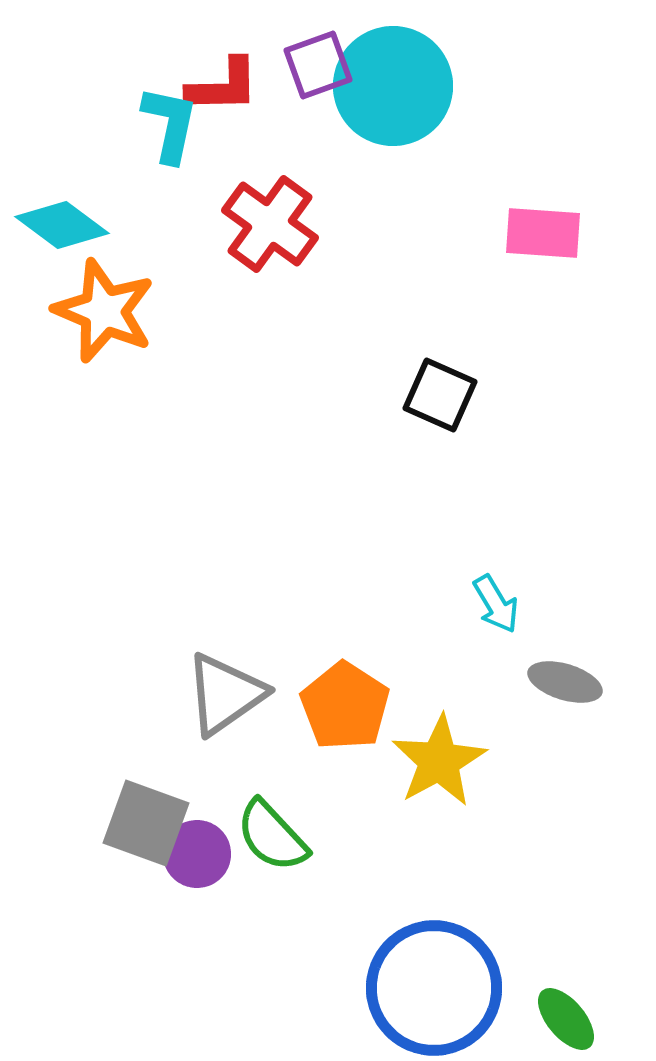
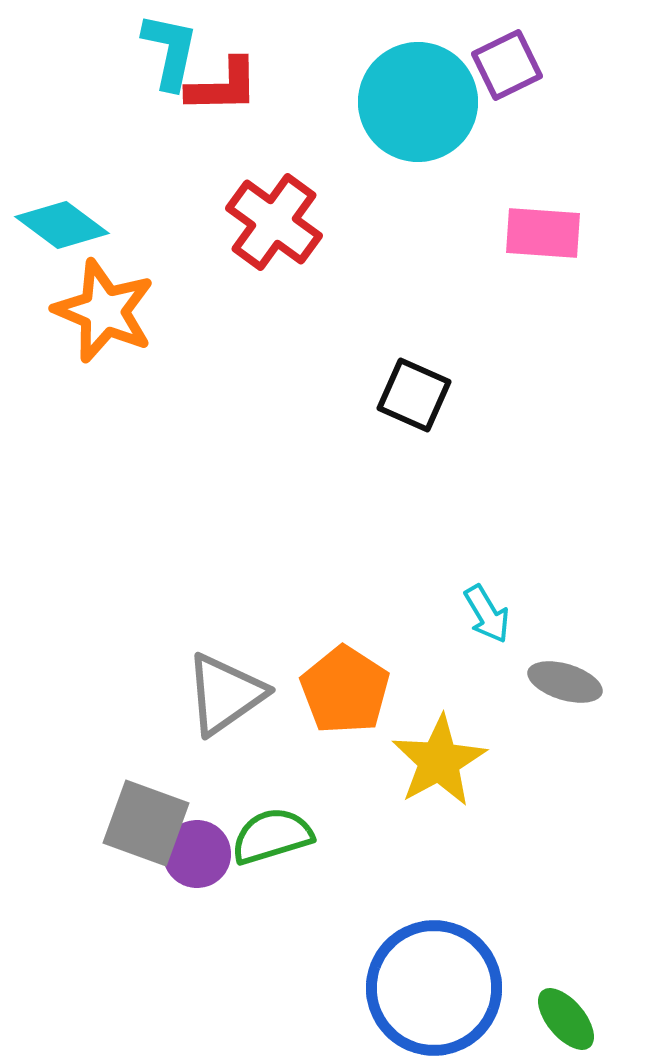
purple square: moved 189 px right; rotated 6 degrees counterclockwise
cyan circle: moved 25 px right, 16 px down
cyan L-shape: moved 73 px up
red cross: moved 4 px right, 2 px up
black square: moved 26 px left
cyan arrow: moved 9 px left, 10 px down
orange pentagon: moved 16 px up
green semicircle: rotated 116 degrees clockwise
